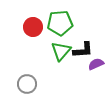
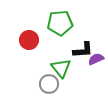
red circle: moved 4 px left, 13 px down
green triangle: moved 17 px down; rotated 20 degrees counterclockwise
purple semicircle: moved 5 px up
gray circle: moved 22 px right
